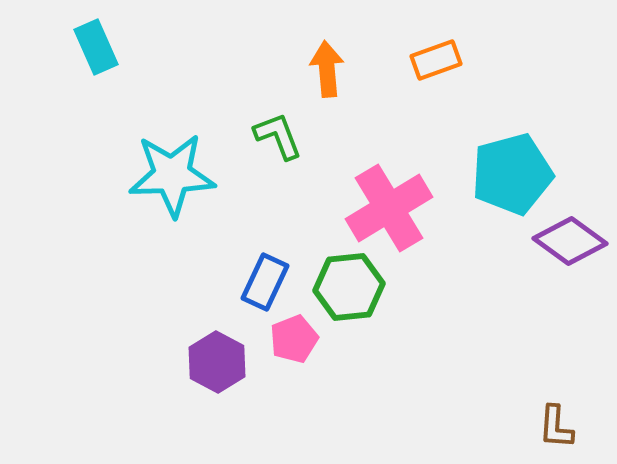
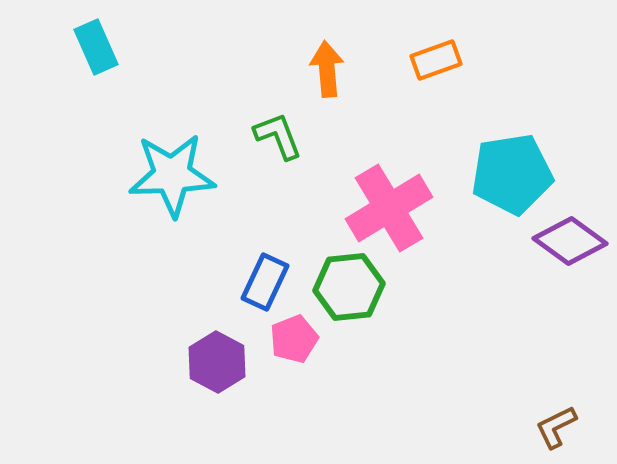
cyan pentagon: rotated 6 degrees clockwise
brown L-shape: rotated 60 degrees clockwise
